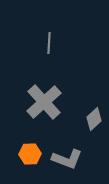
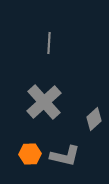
gray L-shape: moved 2 px left, 3 px up; rotated 8 degrees counterclockwise
